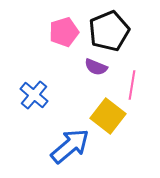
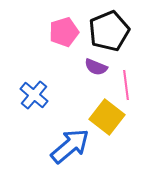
pink line: moved 6 px left; rotated 16 degrees counterclockwise
yellow square: moved 1 px left, 1 px down
